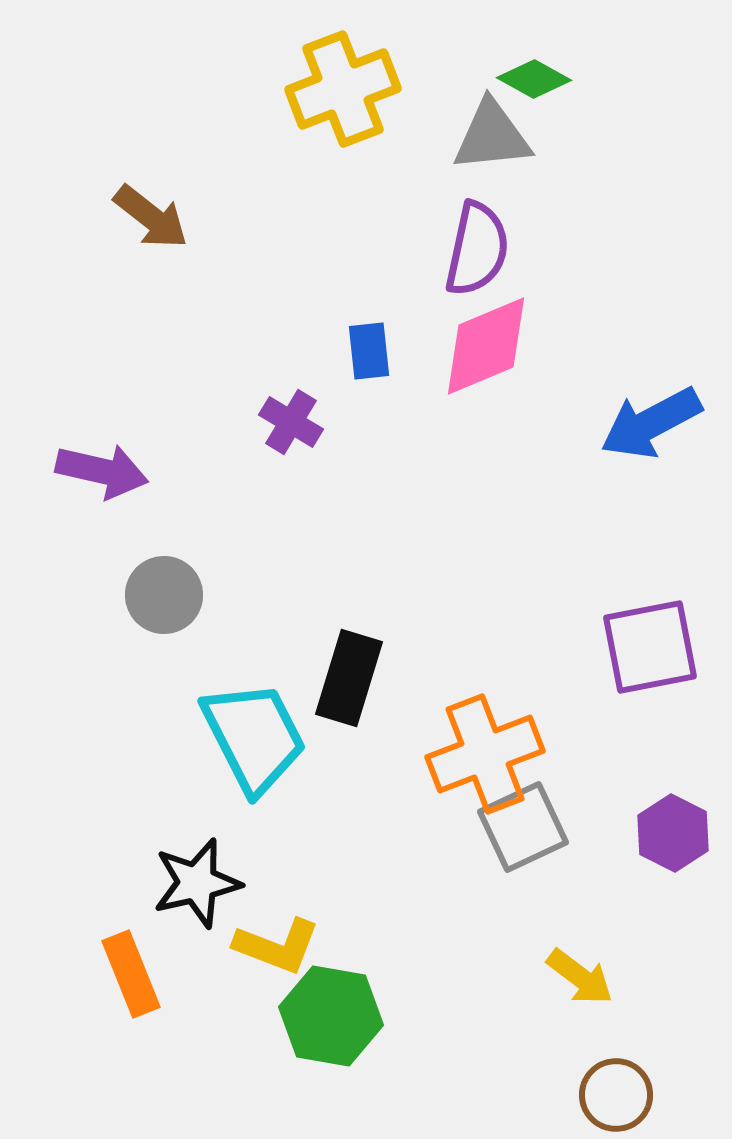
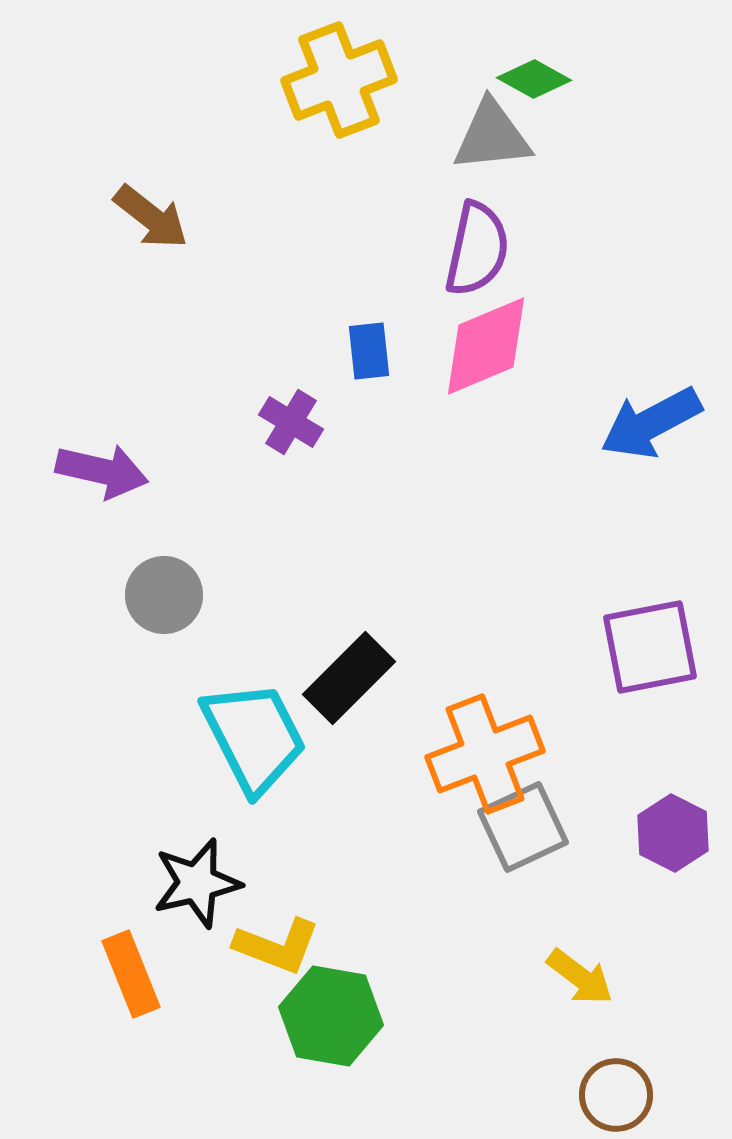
yellow cross: moved 4 px left, 9 px up
black rectangle: rotated 28 degrees clockwise
